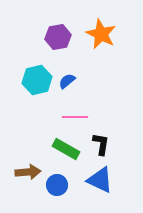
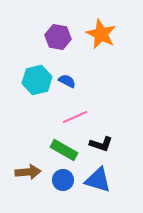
purple hexagon: rotated 20 degrees clockwise
blue semicircle: rotated 66 degrees clockwise
pink line: rotated 25 degrees counterclockwise
black L-shape: rotated 100 degrees clockwise
green rectangle: moved 2 px left, 1 px down
blue triangle: moved 2 px left; rotated 8 degrees counterclockwise
blue circle: moved 6 px right, 5 px up
